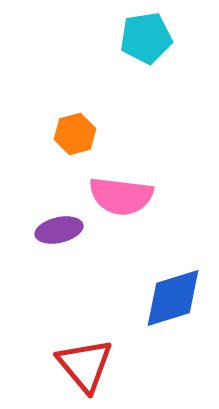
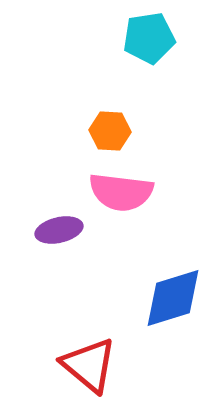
cyan pentagon: moved 3 px right
orange hexagon: moved 35 px right, 3 px up; rotated 18 degrees clockwise
pink semicircle: moved 4 px up
red triangle: moved 4 px right; rotated 10 degrees counterclockwise
